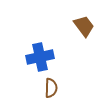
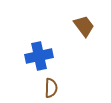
blue cross: moved 1 px left, 1 px up
